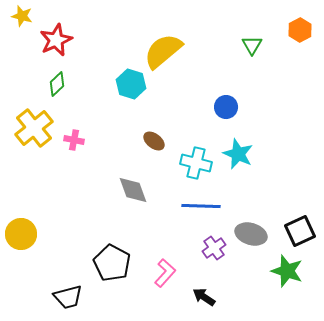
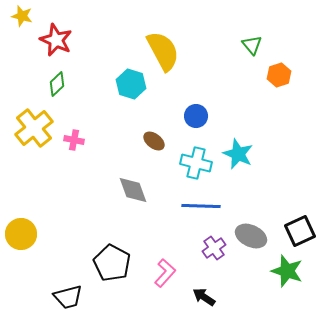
orange hexagon: moved 21 px left, 45 px down; rotated 10 degrees clockwise
red star: rotated 24 degrees counterclockwise
green triangle: rotated 10 degrees counterclockwise
yellow semicircle: rotated 102 degrees clockwise
blue circle: moved 30 px left, 9 px down
gray ellipse: moved 2 px down; rotated 8 degrees clockwise
